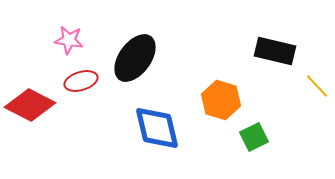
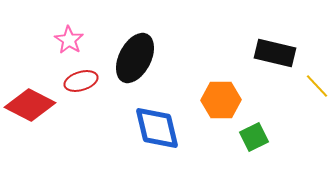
pink star: rotated 24 degrees clockwise
black rectangle: moved 2 px down
black ellipse: rotated 9 degrees counterclockwise
orange hexagon: rotated 18 degrees counterclockwise
